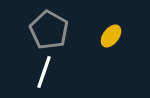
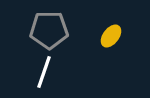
gray pentagon: rotated 30 degrees counterclockwise
